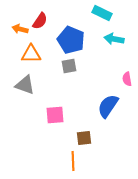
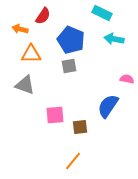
red semicircle: moved 3 px right, 5 px up
pink semicircle: rotated 112 degrees clockwise
brown square: moved 4 px left, 11 px up
orange line: rotated 42 degrees clockwise
